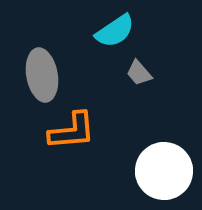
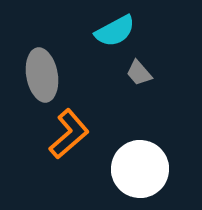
cyan semicircle: rotated 6 degrees clockwise
orange L-shape: moved 3 px left, 3 px down; rotated 36 degrees counterclockwise
white circle: moved 24 px left, 2 px up
